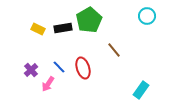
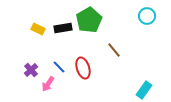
cyan rectangle: moved 3 px right
